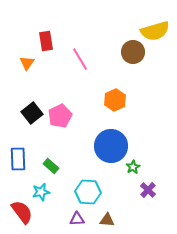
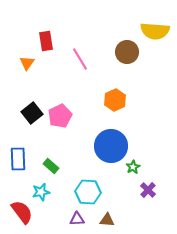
yellow semicircle: rotated 20 degrees clockwise
brown circle: moved 6 px left
